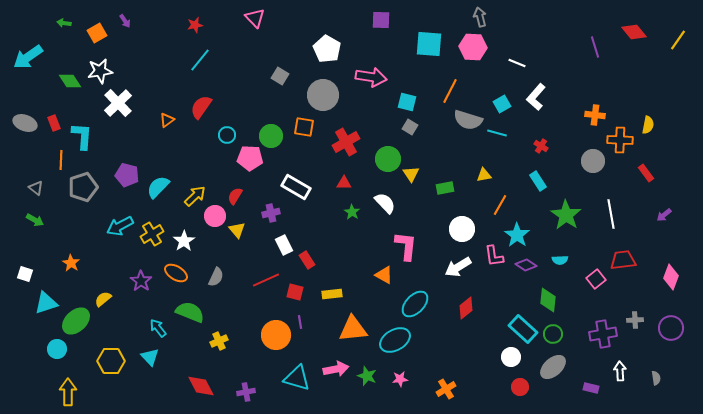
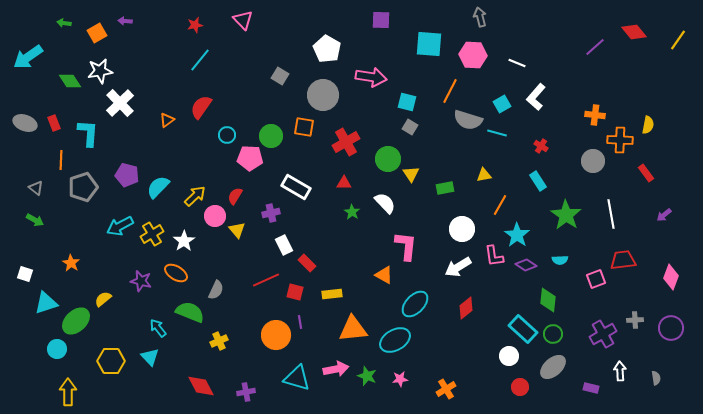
pink triangle at (255, 18): moved 12 px left, 2 px down
purple arrow at (125, 21): rotated 128 degrees clockwise
pink hexagon at (473, 47): moved 8 px down
purple line at (595, 47): rotated 65 degrees clockwise
white cross at (118, 103): moved 2 px right
cyan L-shape at (82, 136): moved 6 px right, 3 px up
red rectangle at (307, 260): moved 3 px down; rotated 12 degrees counterclockwise
gray semicircle at (216, 277): moved 13 px down
pink square at (596, 279): rotated 18 degrees clockwise
purple star at (141, 281): rotated 20 degrees counterclockwise
purple cross at (603, 334): rotated 20 degrees counterclockwise
white circle at (511, 357): moved 2 px left, 1 px up
